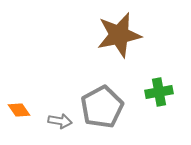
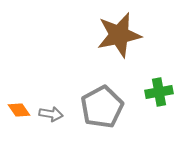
gray arrow: moved 9 px left, 7 px up
